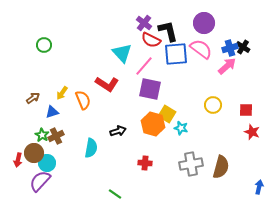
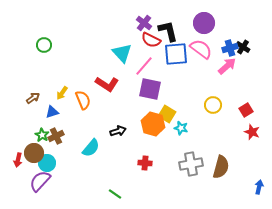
red square: rotated 32 degrees counterclockwise
cyan semicircle: rotated 30 degrees clockwise
